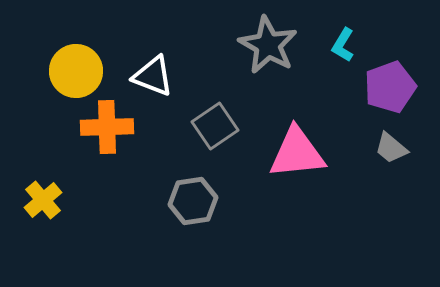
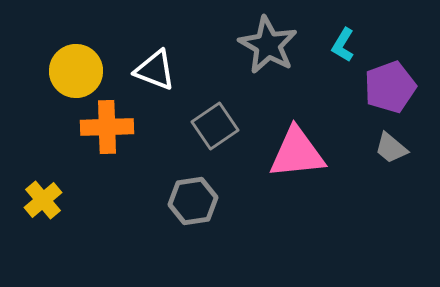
white triangle: moved 2 px right, 6 px up
